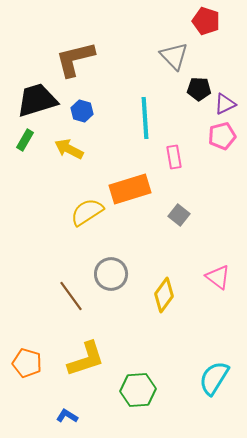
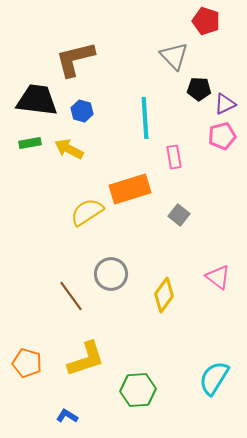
black trapezoid: rotated 24 degrees clockwise
green rectangle: moved 5 px right, 3 px down; rotated 50 degrees clockwise
